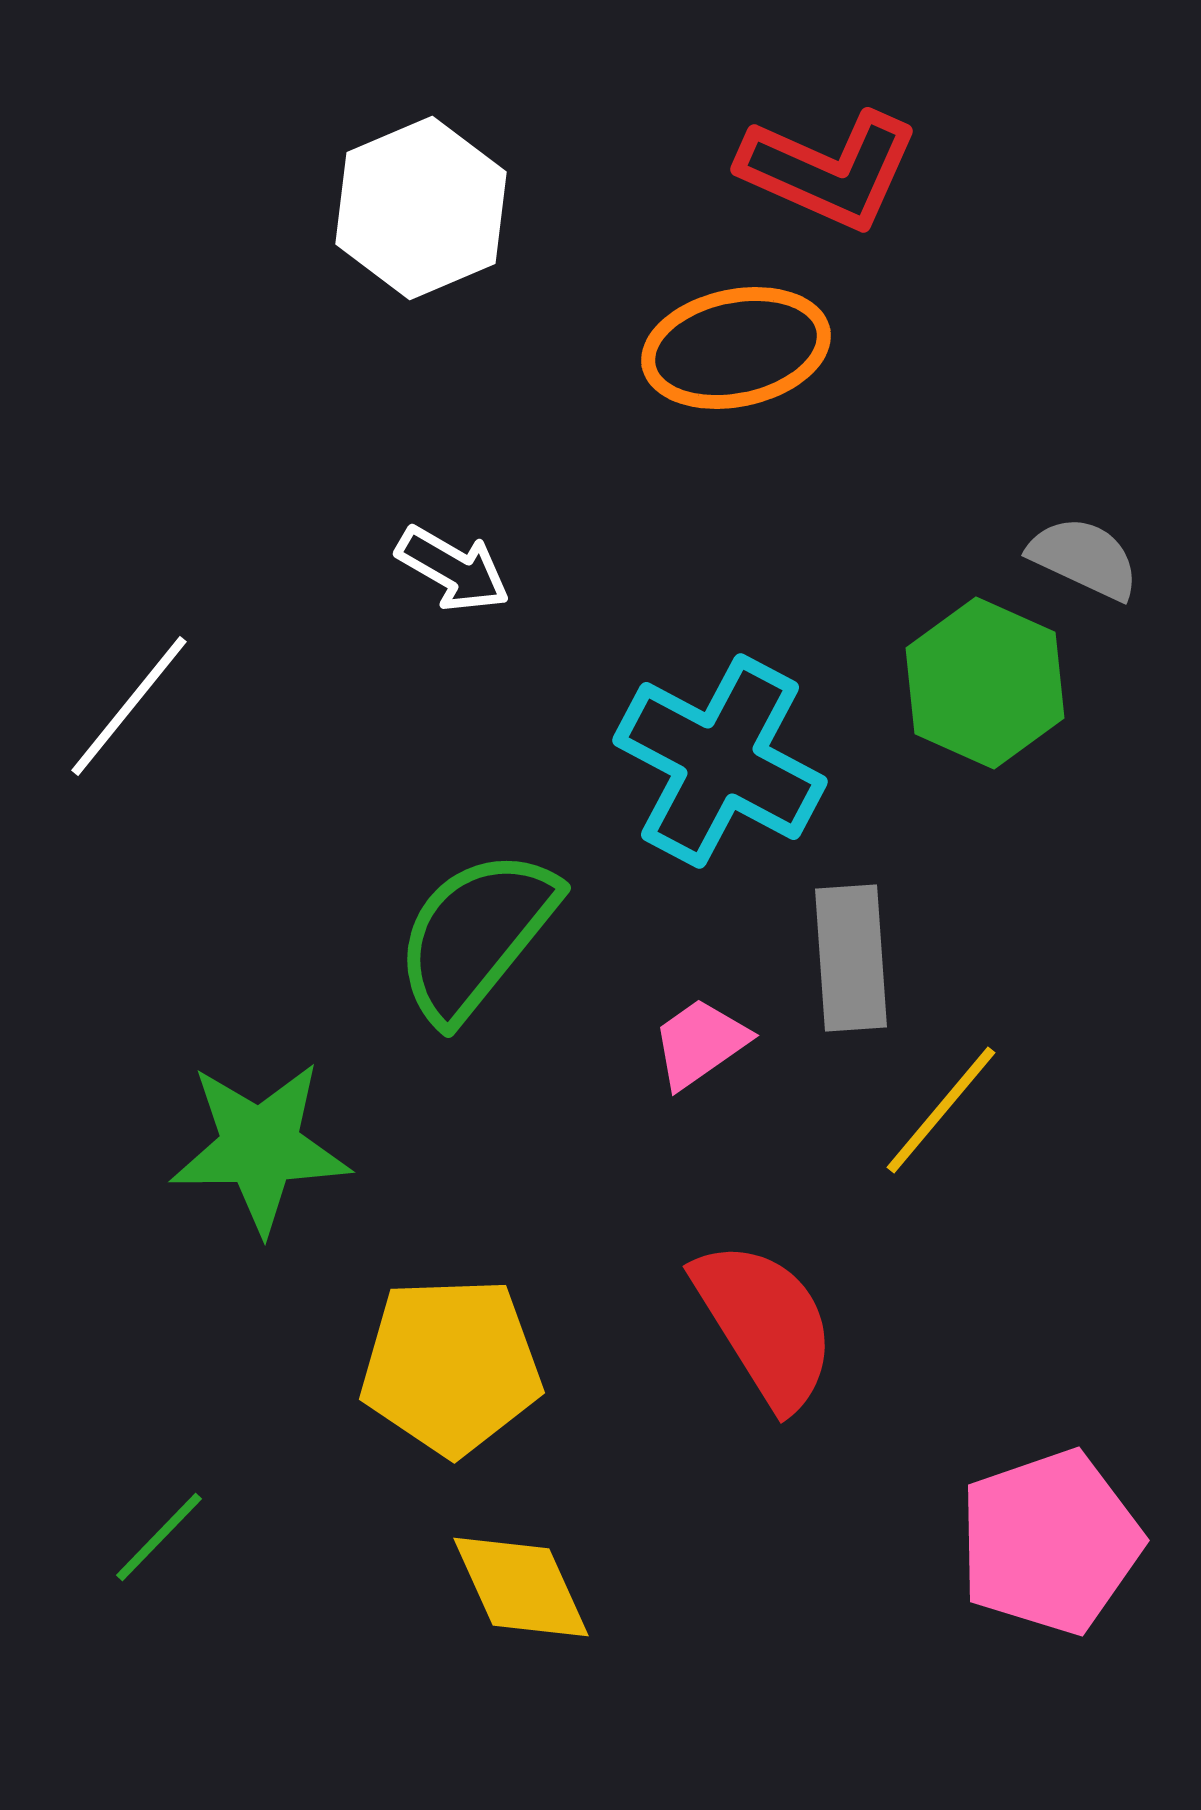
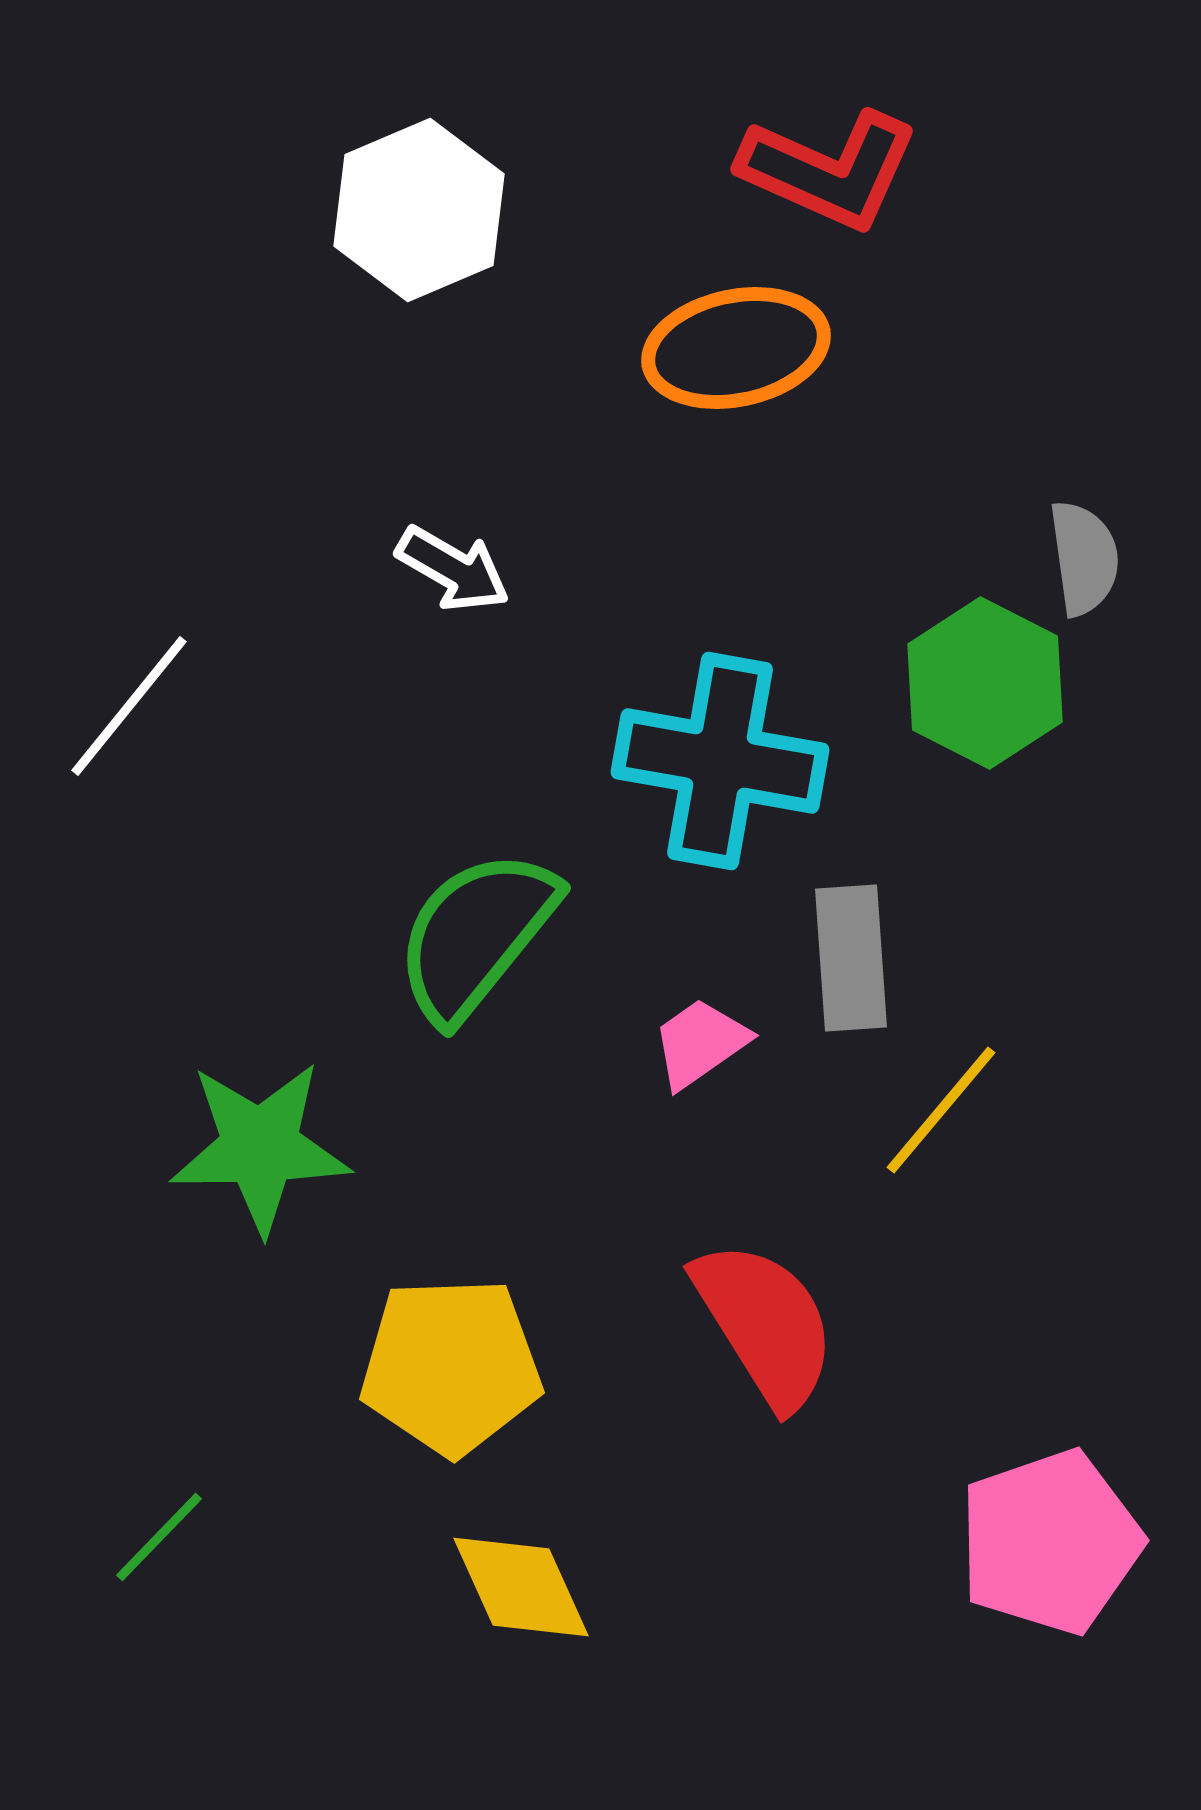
white hexagon: moved 2 px left, 2 px down
gray semicircle: rotated 57 degrees clockwise
green hexagon: rotated 3 degrees clockwise
cyan cross: rotated 18 degrees counterclockwise
